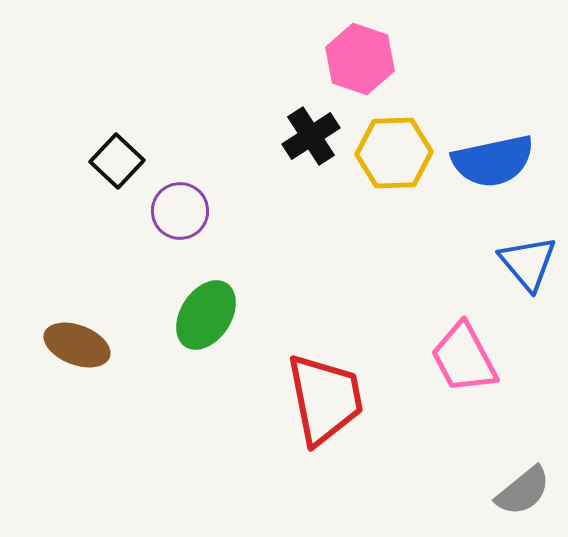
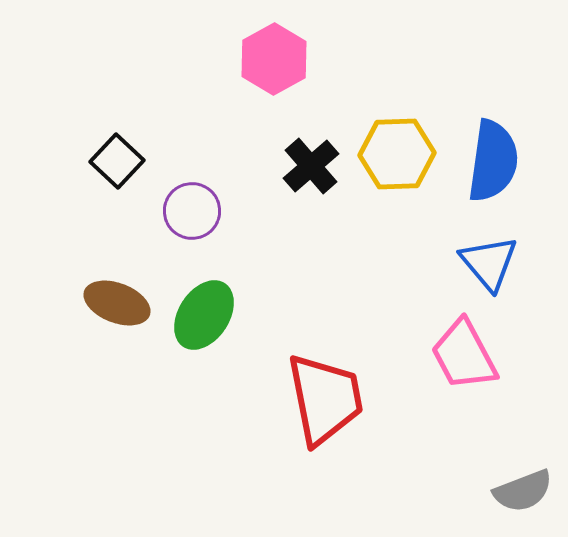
pink hexagon: moved 86 px left; rotated 12 degrees clockwise
black cross: moved 30 px down; rotated 8 degrees counterclockwise
yellow hexagon: moved 3 px right, 1 px down
blue semicircle: rotated 70 degrees counterclockwise
purple circle: moved 12 px right
blue triangle: moved 39 px left
green ellipse: moved 2 px left
brown ellipse: moved 40 px right, 42 px up
pink trapezoid: moved 3 px up
gray semicircle: rotated 18 degrees clockwise
